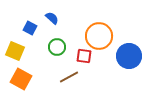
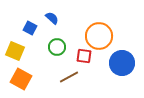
blue circle: moved 7 px left, 7 px down
